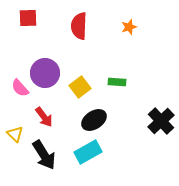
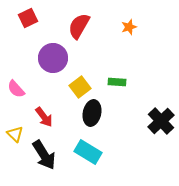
red square: rotated 24 degrees counterclockwise
red semicircle: rotated 28 degrees clockwise
purple circle: moved 8 px right, 15 px up
pink semicircle: moved 4 px left, 1 px down
black ellipse: moved 2 px left, 7 px up; rotated 45 degrees counterclockwise
cyan rectangle: rotated 60 degrees clockwise
